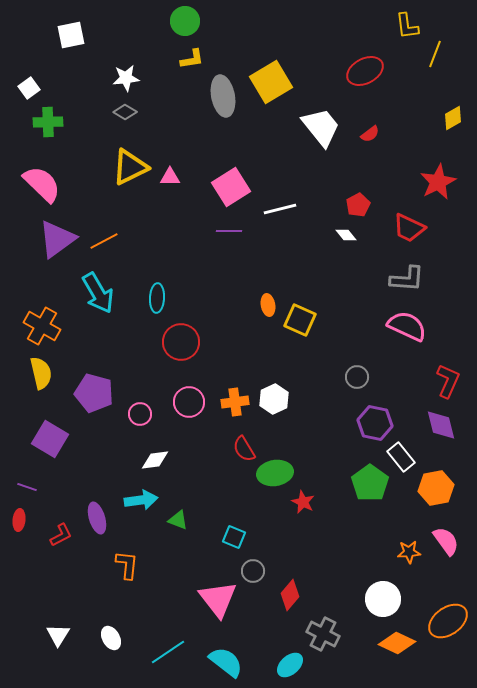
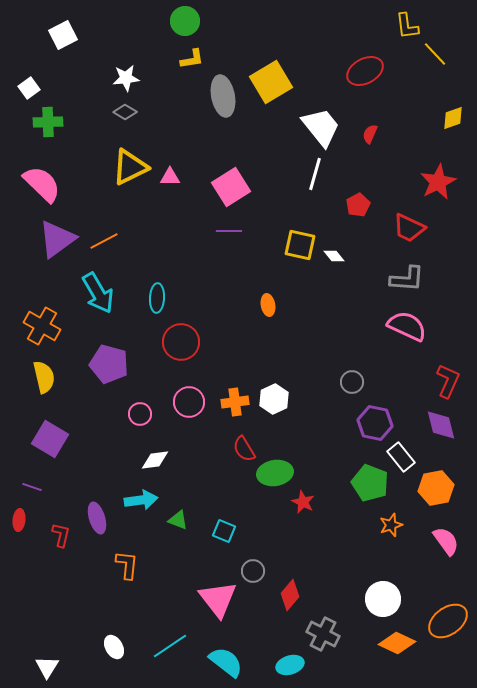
white square at (71, 35): moved 8 px left; rotated 16 degrees counterclockwise
yellow line at (435, 54): rotated 64 degrees counterclockwise
yellow diamond at (453, 118): rotated 10 degrees clockwise
red semicircle at (370, 134): rotated 150 degrees clockwise
white line at (280, 209): moved 35 px right, 35 px up; rotated 60 degrees counterclockwise
white diamond at (346, 235): moved 12 px left, 21 px down
yellow square at (300, 320): moved 75 px up; rotated 12 degrees counterclockwise
yellow semicircle at (41, 373): moved 3 px right, 4 px down
gray circle at (357, 377): moved 5 px left, 5 px down
purple pentagon at (94, 393): moved 15 px right, 29 px up
green pentagon at (370, 483): rotated 15 degrees counterclockwise
purple line at (27, 487): moved 5 px right
red L-shape at (61, 535): rotated 50 degrees counterclockwise
cyan square at (234, 537): moved 10 px left, 6 px up
orange star at (409, 552): moved 18 px left, 27 px up; rotated 15 degrees counterclockwise
white triangle at (58, 635): moved 11 px left, 32 px down
white ellipse at (111, 638): moved 3 px right, 9 px down
cyan line at (168, 652): moved 2 px right, 6 px up
cyan ellipse at (290, 665): rotated 24 degrees clockwise
